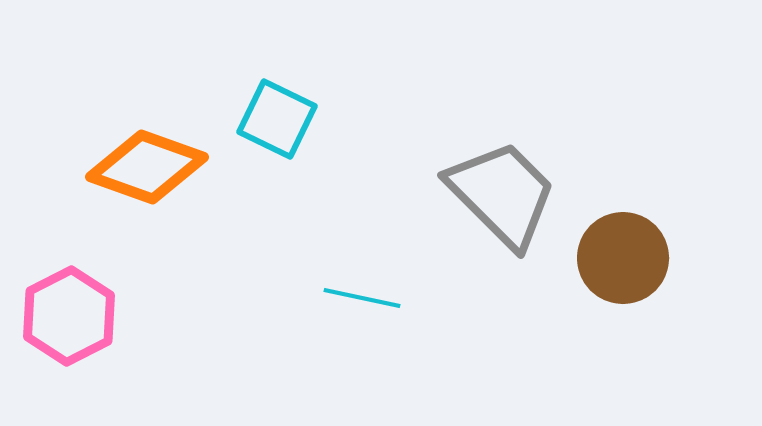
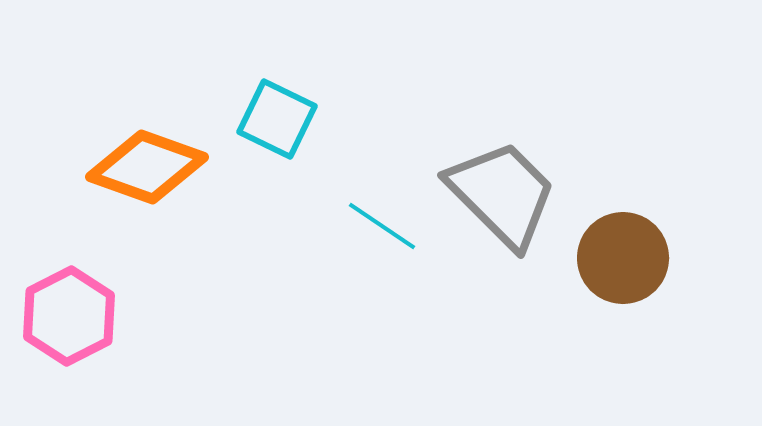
cyan line: moved 20 px right, 72 px up; rotated 22 degrees clockwise
